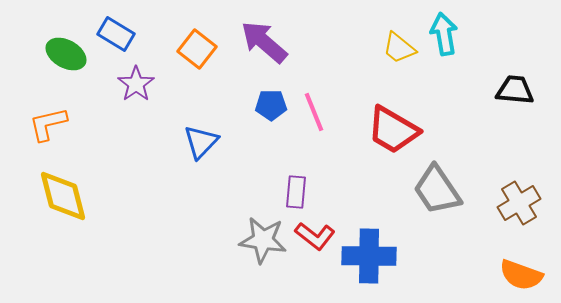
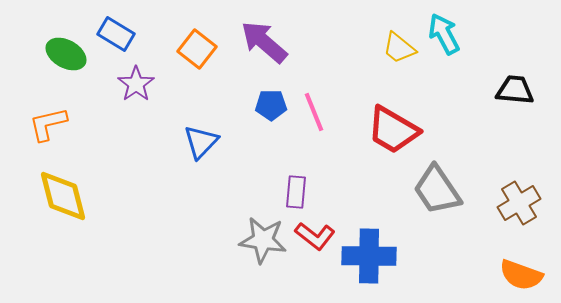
cyan arrow: rotated 18 degrees counterclockwise
